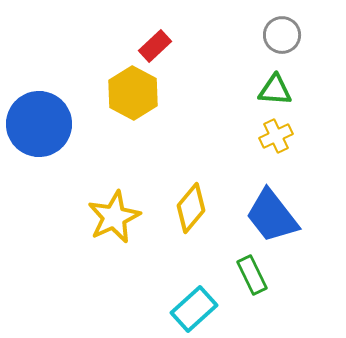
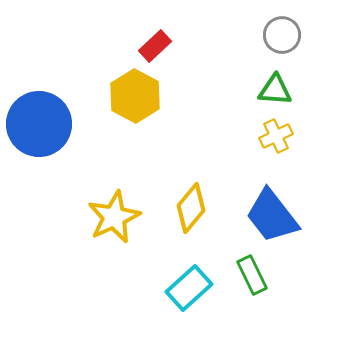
yellow hexagon: moved 2 px right, 3 px down
cyan rectangle: moved 5 px left, 21 px up
